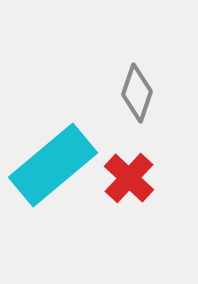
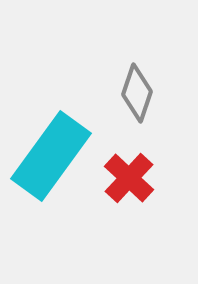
cyan rectangle: moved 2 px left, 9 px up; rotated 14 degrees counterclockwise
